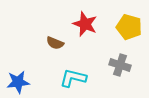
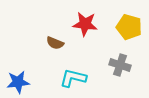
red star: rotated 15 degrees counterclockwise
